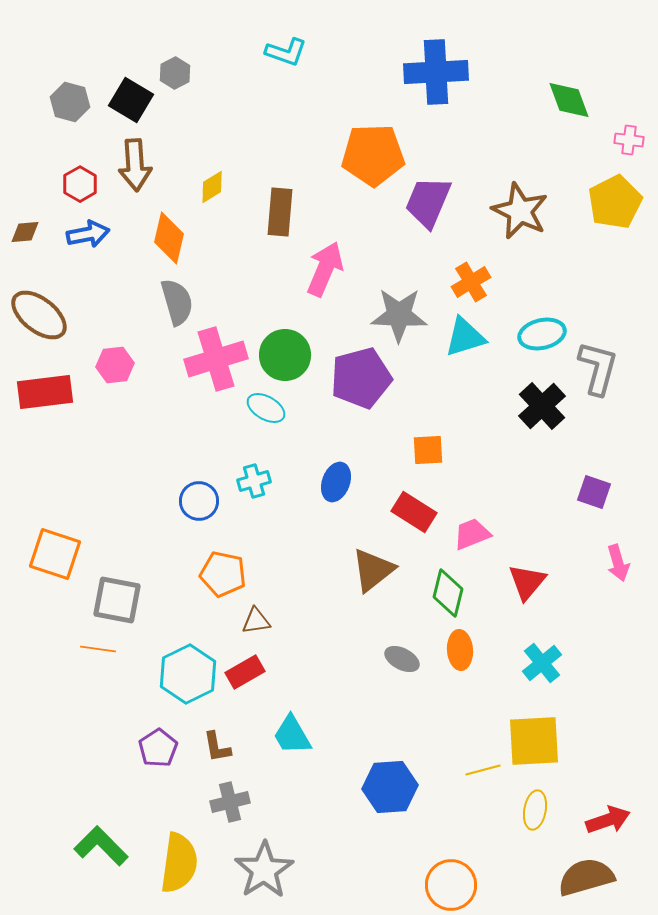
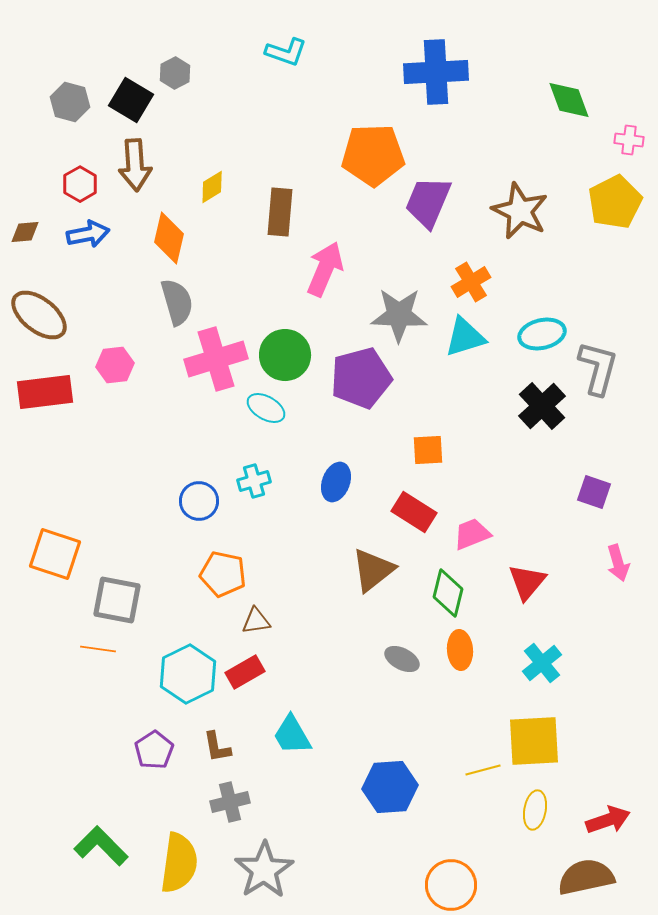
purple pentagon at (158, 748): moved 4 px left, 2 px down
brown semicircle at (586, 877): rotated 4 degrees clockwise
